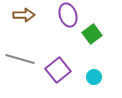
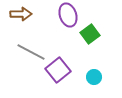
brown arrow: moved 3 px left, 1 px up
green square: moved 2 px left
gray line: moved 11 px right, 7 px up; rotated 12 degrees clockwise
